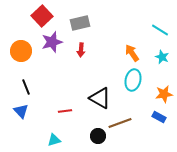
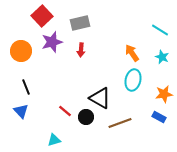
red line: rotated 48 degrees clockwise
black circle: moved 12 px left, 19 px up
